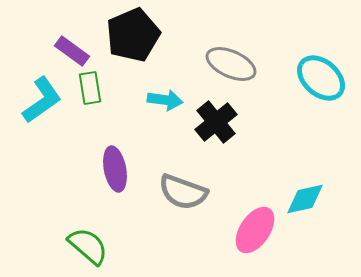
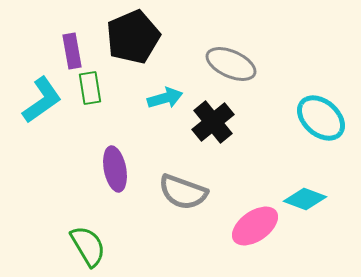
black pentagon: moved 2 px down
purple rectangle: rotated 44 degrees clockwise
cyan ellipse: moved 40 px down
cyan arrow: moved 2 px up; rotated 24 degrees counterclockwise
black cross: moved 3 px left
cyan diamond: rotated 33 degrees clockwise
pink ellipse: moved 4 px up; rotated 21 degrees clockwise
green semicircle: rotated 18 degrees clockwise
